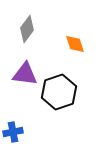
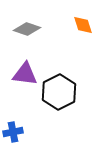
gray diamond: rotated 72 degrees clockwise
orange diamond: moved 8 px right, 19 px up
black hexagon: rotated 8 degrees counterclockwise
